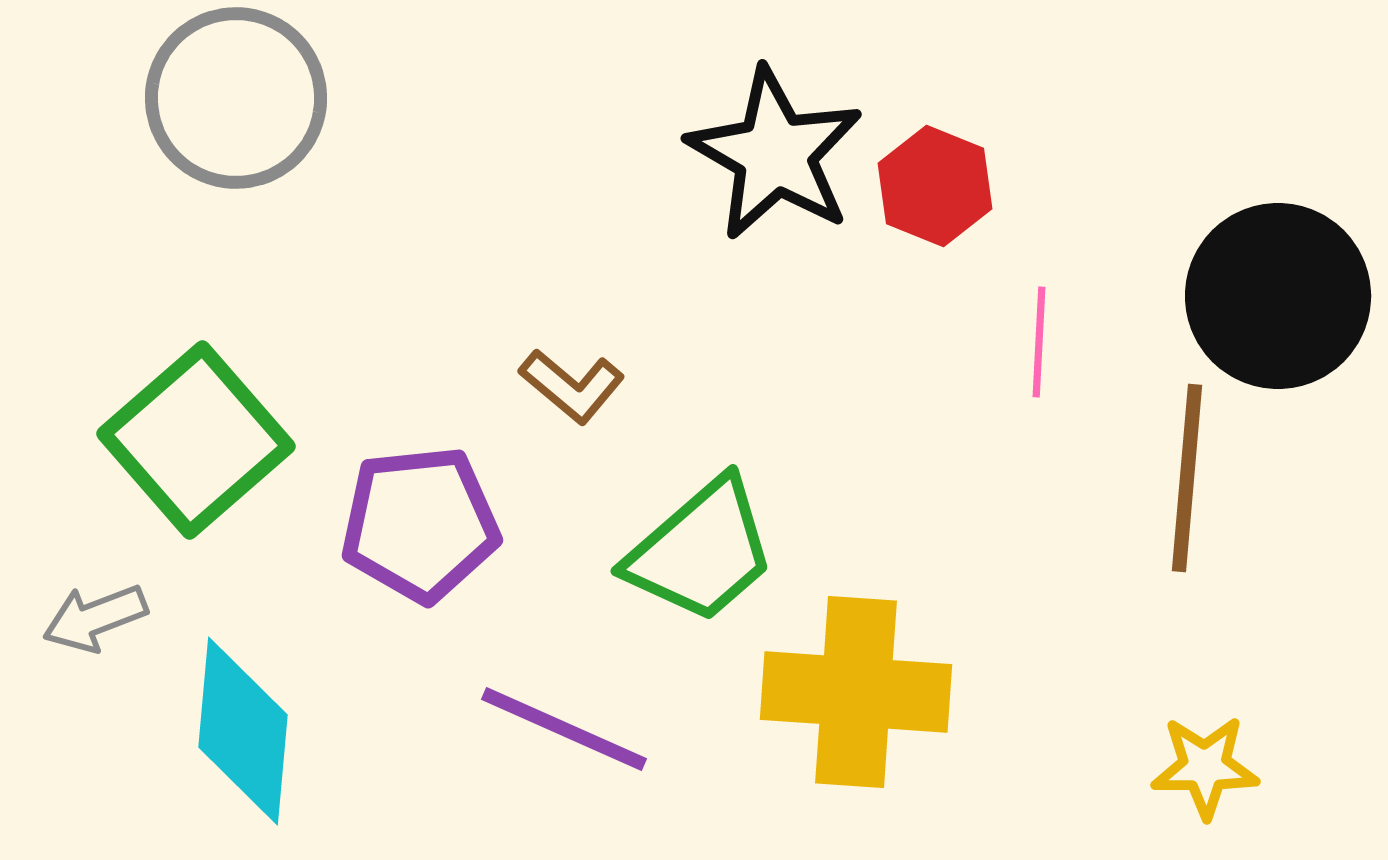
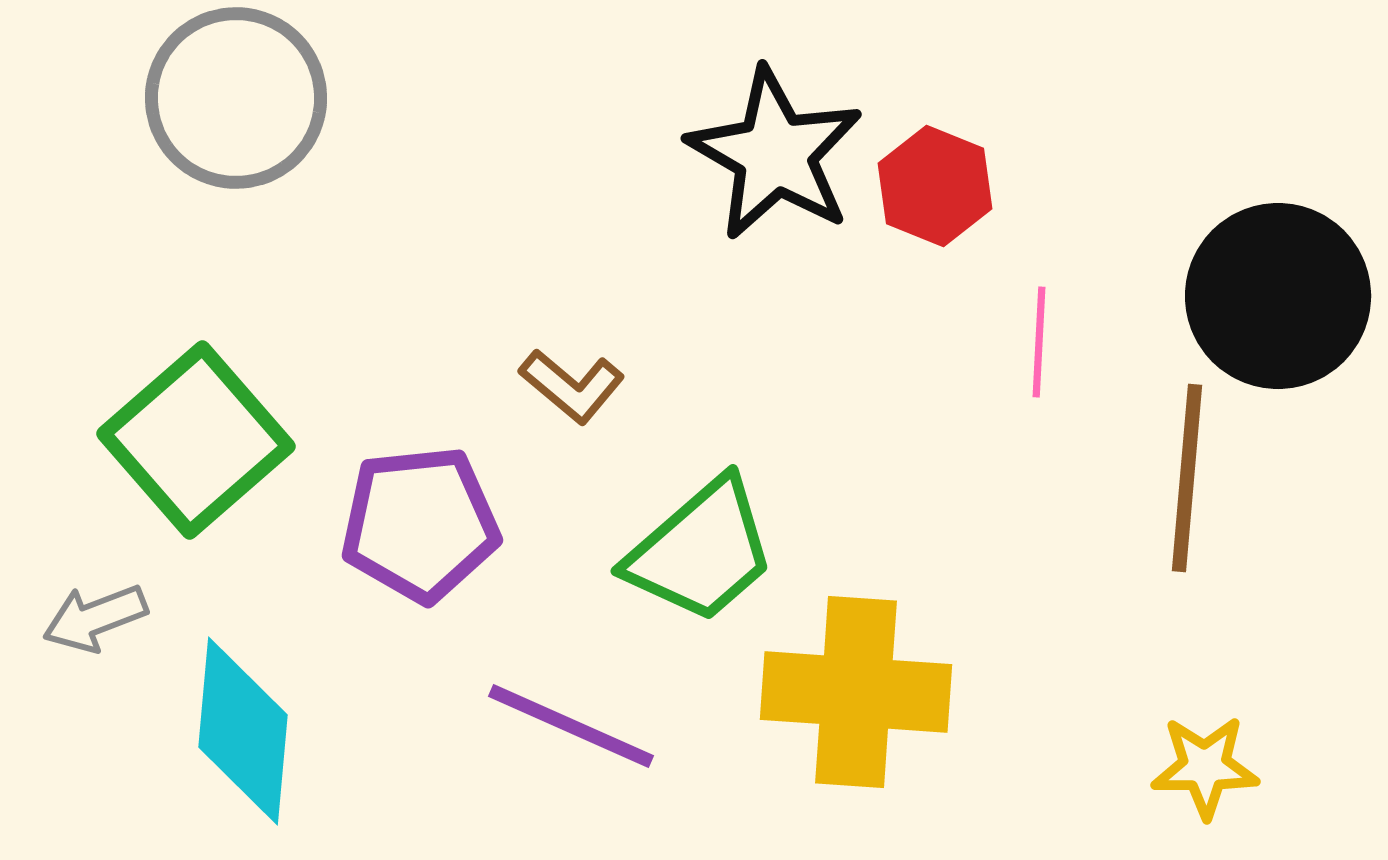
purple line: moved 7 px right, 3 px up
